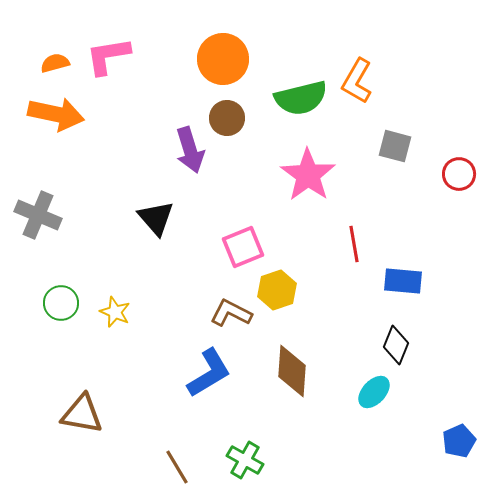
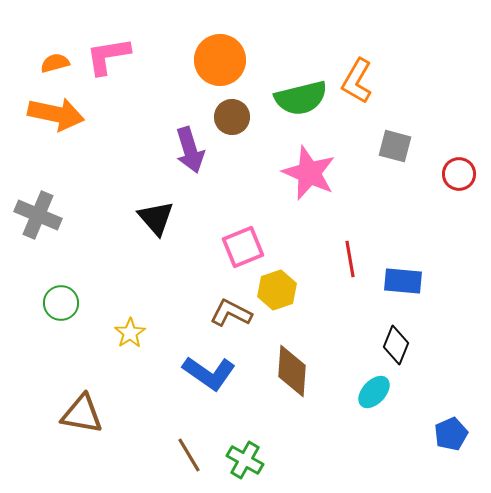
orange circle: moved 3 px left, 1 px down
brown circle: moved 5 px right, 1 px up
pink star: moved 1 px right, 2 px up; rotated 12 degrees counterclockwise
red line: moved 4 px left, 15 px down
yellow star: moved 15 px right, 21 px down; rotated 16 degrees clockwise
blue L-shape: rotated 66 degrees clockwise
blue pentagon: moved 8 px left, 7 px up
brown line: moved 12 px right, 12 px up
